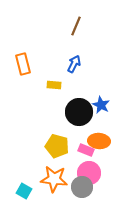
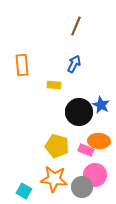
orange rectangle: moved 1 px left, 1 px down; rotated 10 degrees clockwise
pink circle: moved 6 px right, 2 px down
